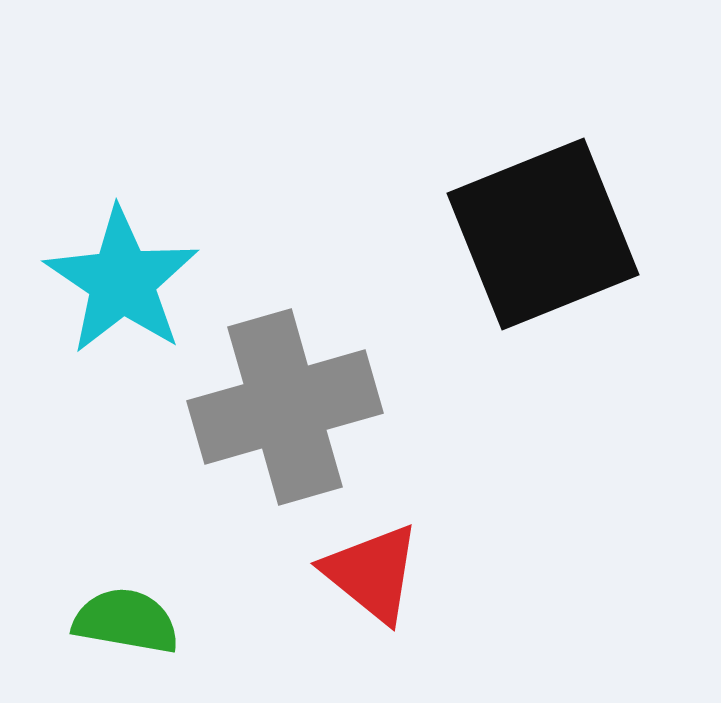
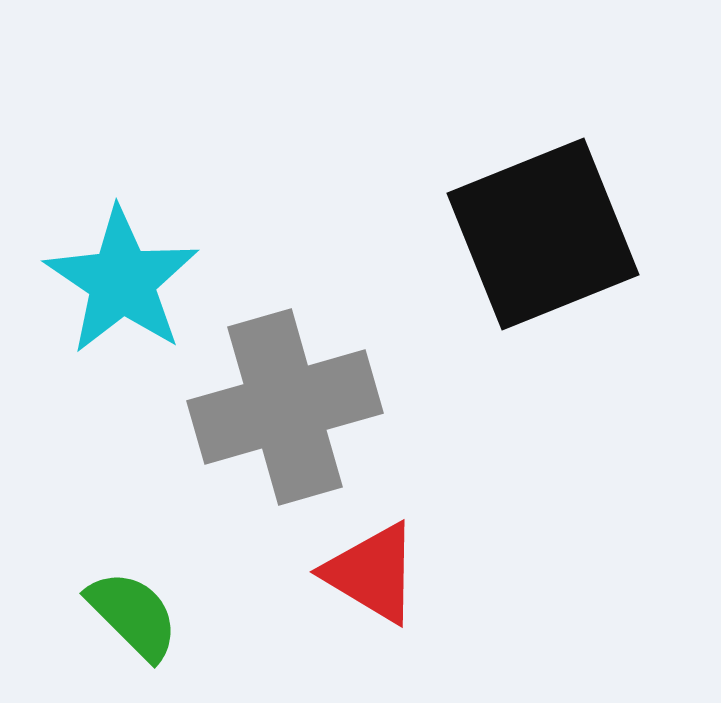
red triangle: rotated 8 degrees counterclockwise
green semicircle: moved 7 px right, 6 px up; rotated 35 degrees clockwise
